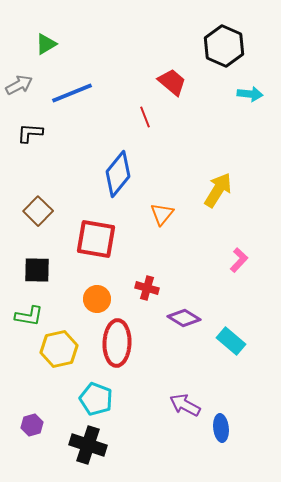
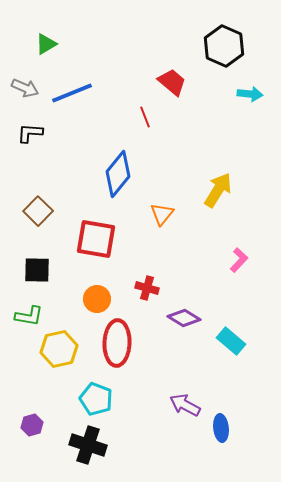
gray arrow: moved 6 px right, 3 px down; rotated 52 degrees clockwise
